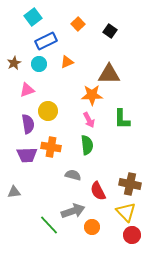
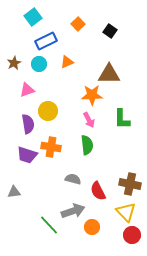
purple trapezoid: rotated 20 degrees clockwise
gray semicircle: moved 4 px down
